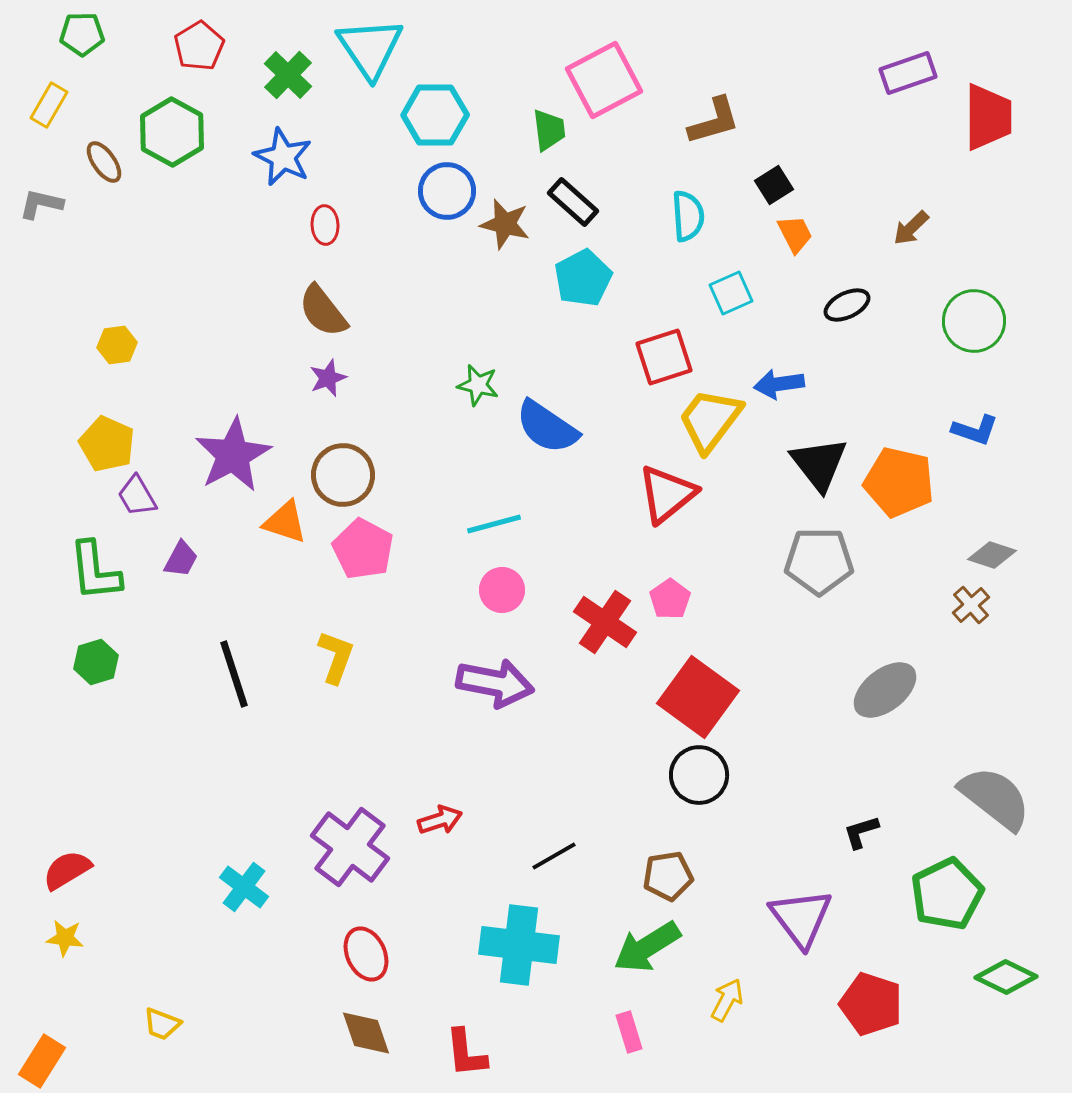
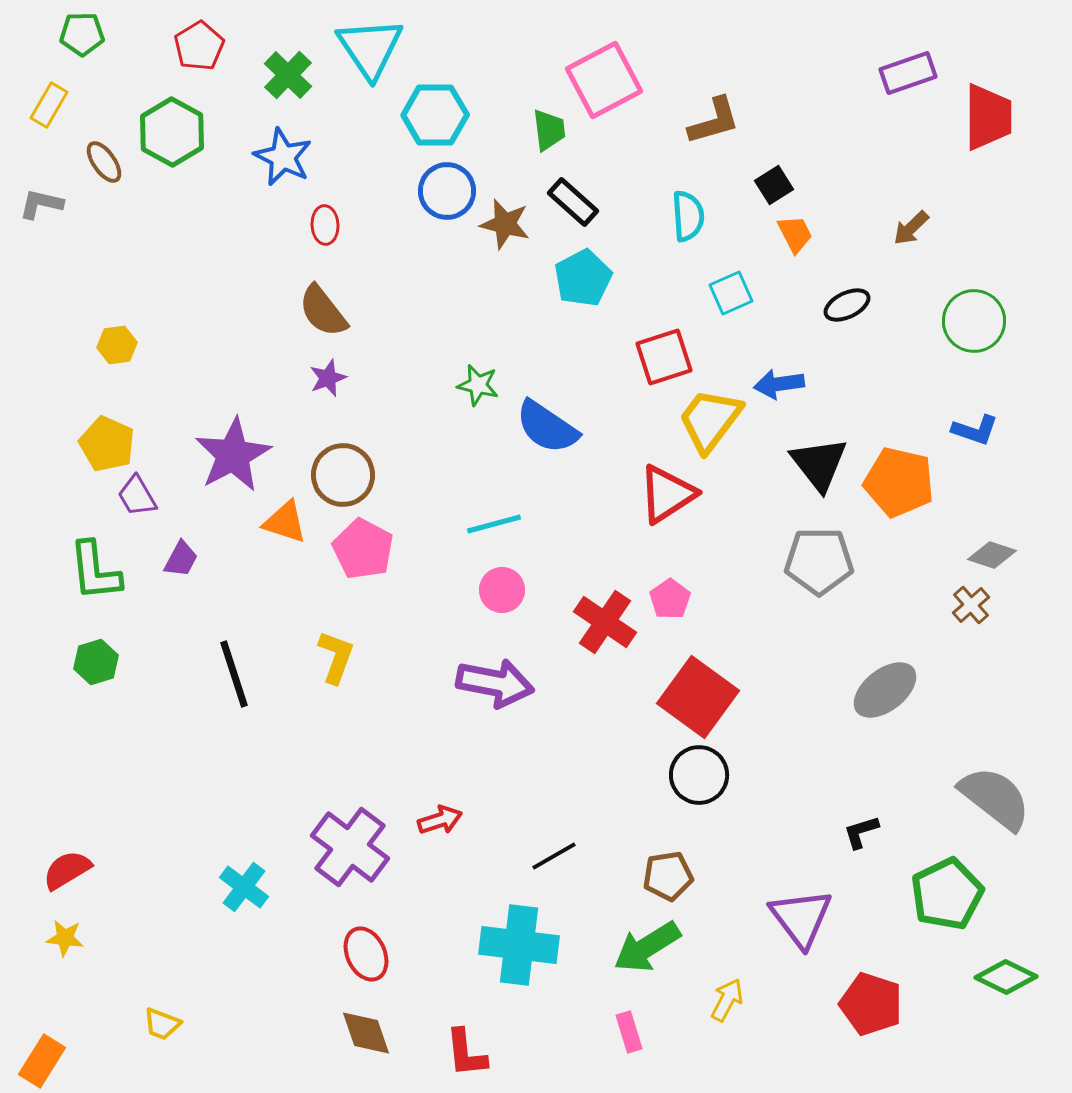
red triangle at (667, 494): rotated 6 degrees clockwise
